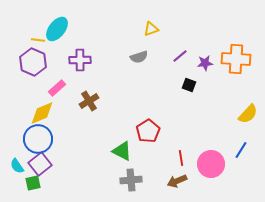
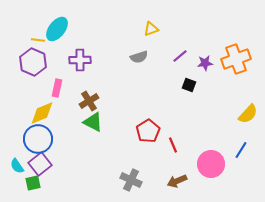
orange cross: rotated 24 degrees counterclockwise
pink rectangle: rotated 36 degrees counterclockwise
green triangle: moved 29 px left, 29 px up
red line: moved 8 px left, 13 px up; rotated 14 degrees counterclockwise
gray cross: rotated 30 degrees clockwise
